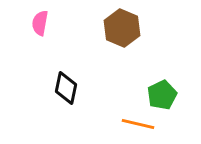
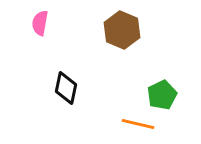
brown hexagon: moved 2 px down
